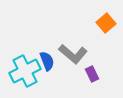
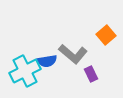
orange square: moved 12 px down
blue semicircle: rotated 102 degrees clockwise
purple rectangle: moved 1 px left
